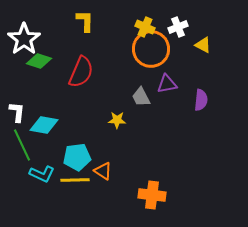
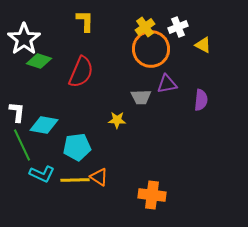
yellow cross: rotated 30 degrees clockwise
gray trapezoid: rotated 65 degrees counterclockwise
cyan pentagon: moved 10 px up
orange triangle: moved 4 px left, 6 px down
